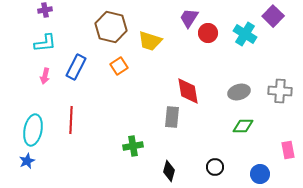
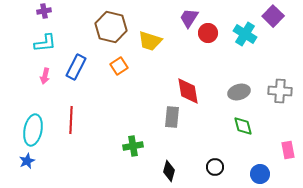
purple cross: moved 1 px left, 1 px down
green diamond: rotated 75 degrees clockwise
